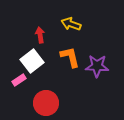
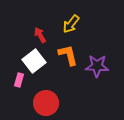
yellow arrow: rotated 72 degrees counterclockwise
red arrow: rotated 21 degrees counterclockwise
orange L-shape: moved 2 px left, 2 px up
white square: moved 2 px right
pink rectangle: rotated 40 degrees counterclockwise
